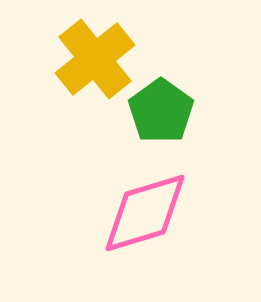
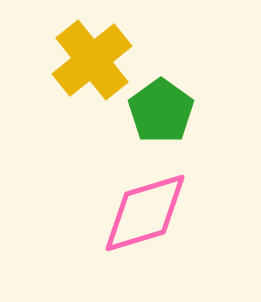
yellow cross: moved 3 px left, 1 px down
